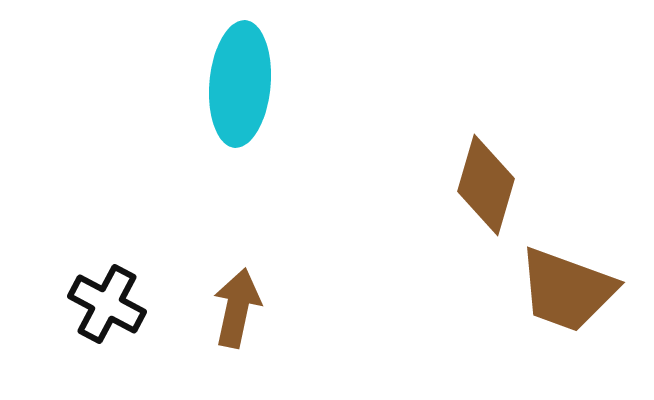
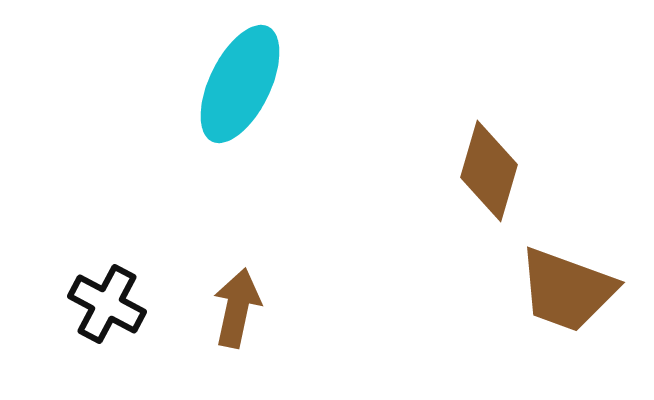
cyan ellipse: rotated 21 degrees clockwise
brown diamond: moved 3 px right, 14 px up
